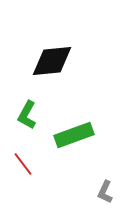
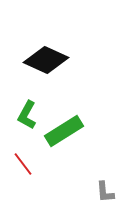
black diamond: moved 6 px left, 1 px up; rotated 30 degrees clockwise
green rectangle: moved 10 px left, 4 px up; rotated 12 degrees counterclockwise
gray L-shape: rotated 30 degrees counterclockwise
